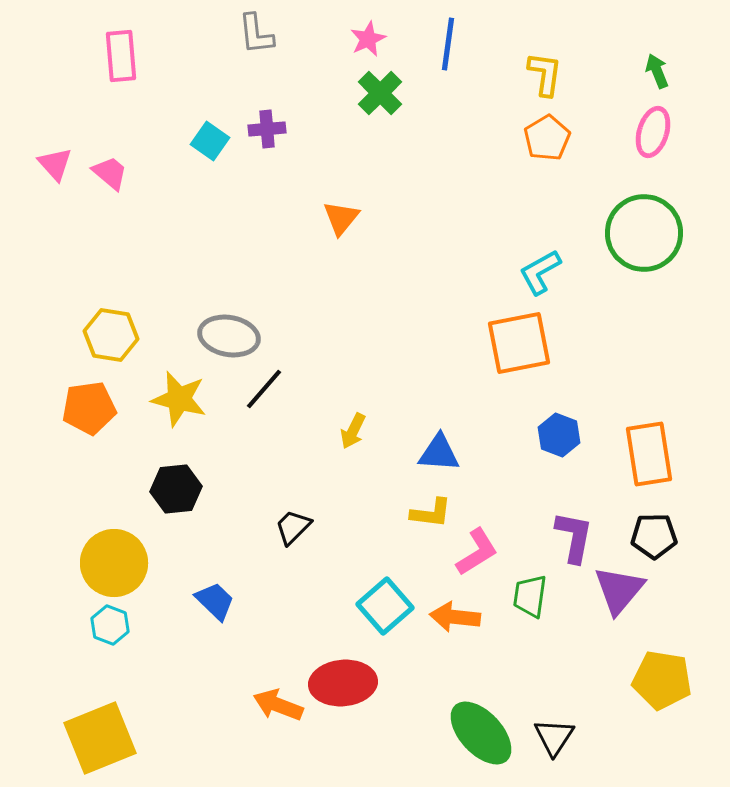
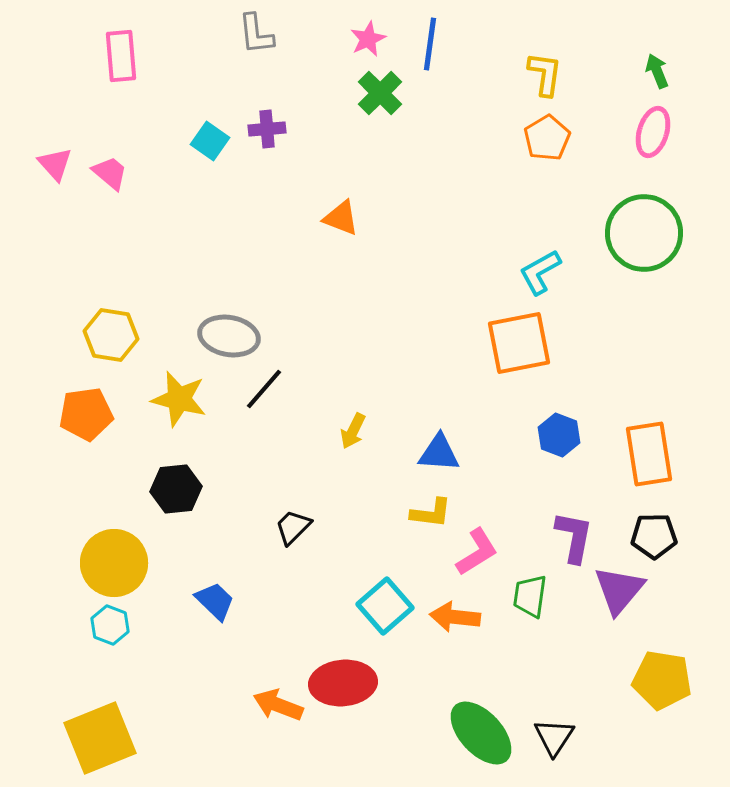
blue line at (448, 44): moved 18 px left
orange triangle at (341, 218): rotated 48 degrees counterclockwise
orange pentagon at (89, 408): moved 3 px left, 6 px down
